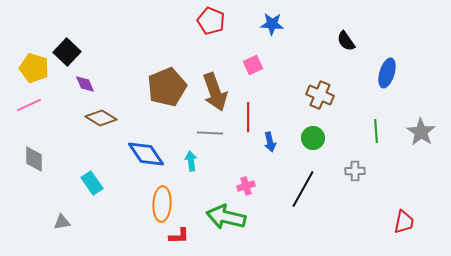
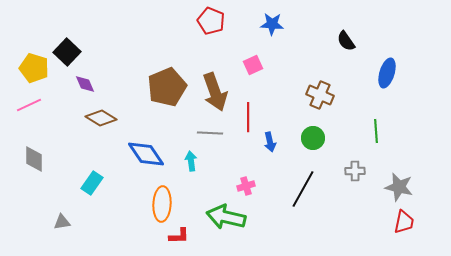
gray star: moved 22 px left, 55 px down; rotated 20 degrees counterclockwise
cyan rectangle: rotated 70 degrees clockwise
